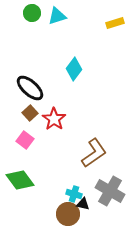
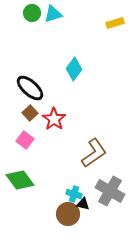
cyan triangle: moved 4 px left, 2 px up
